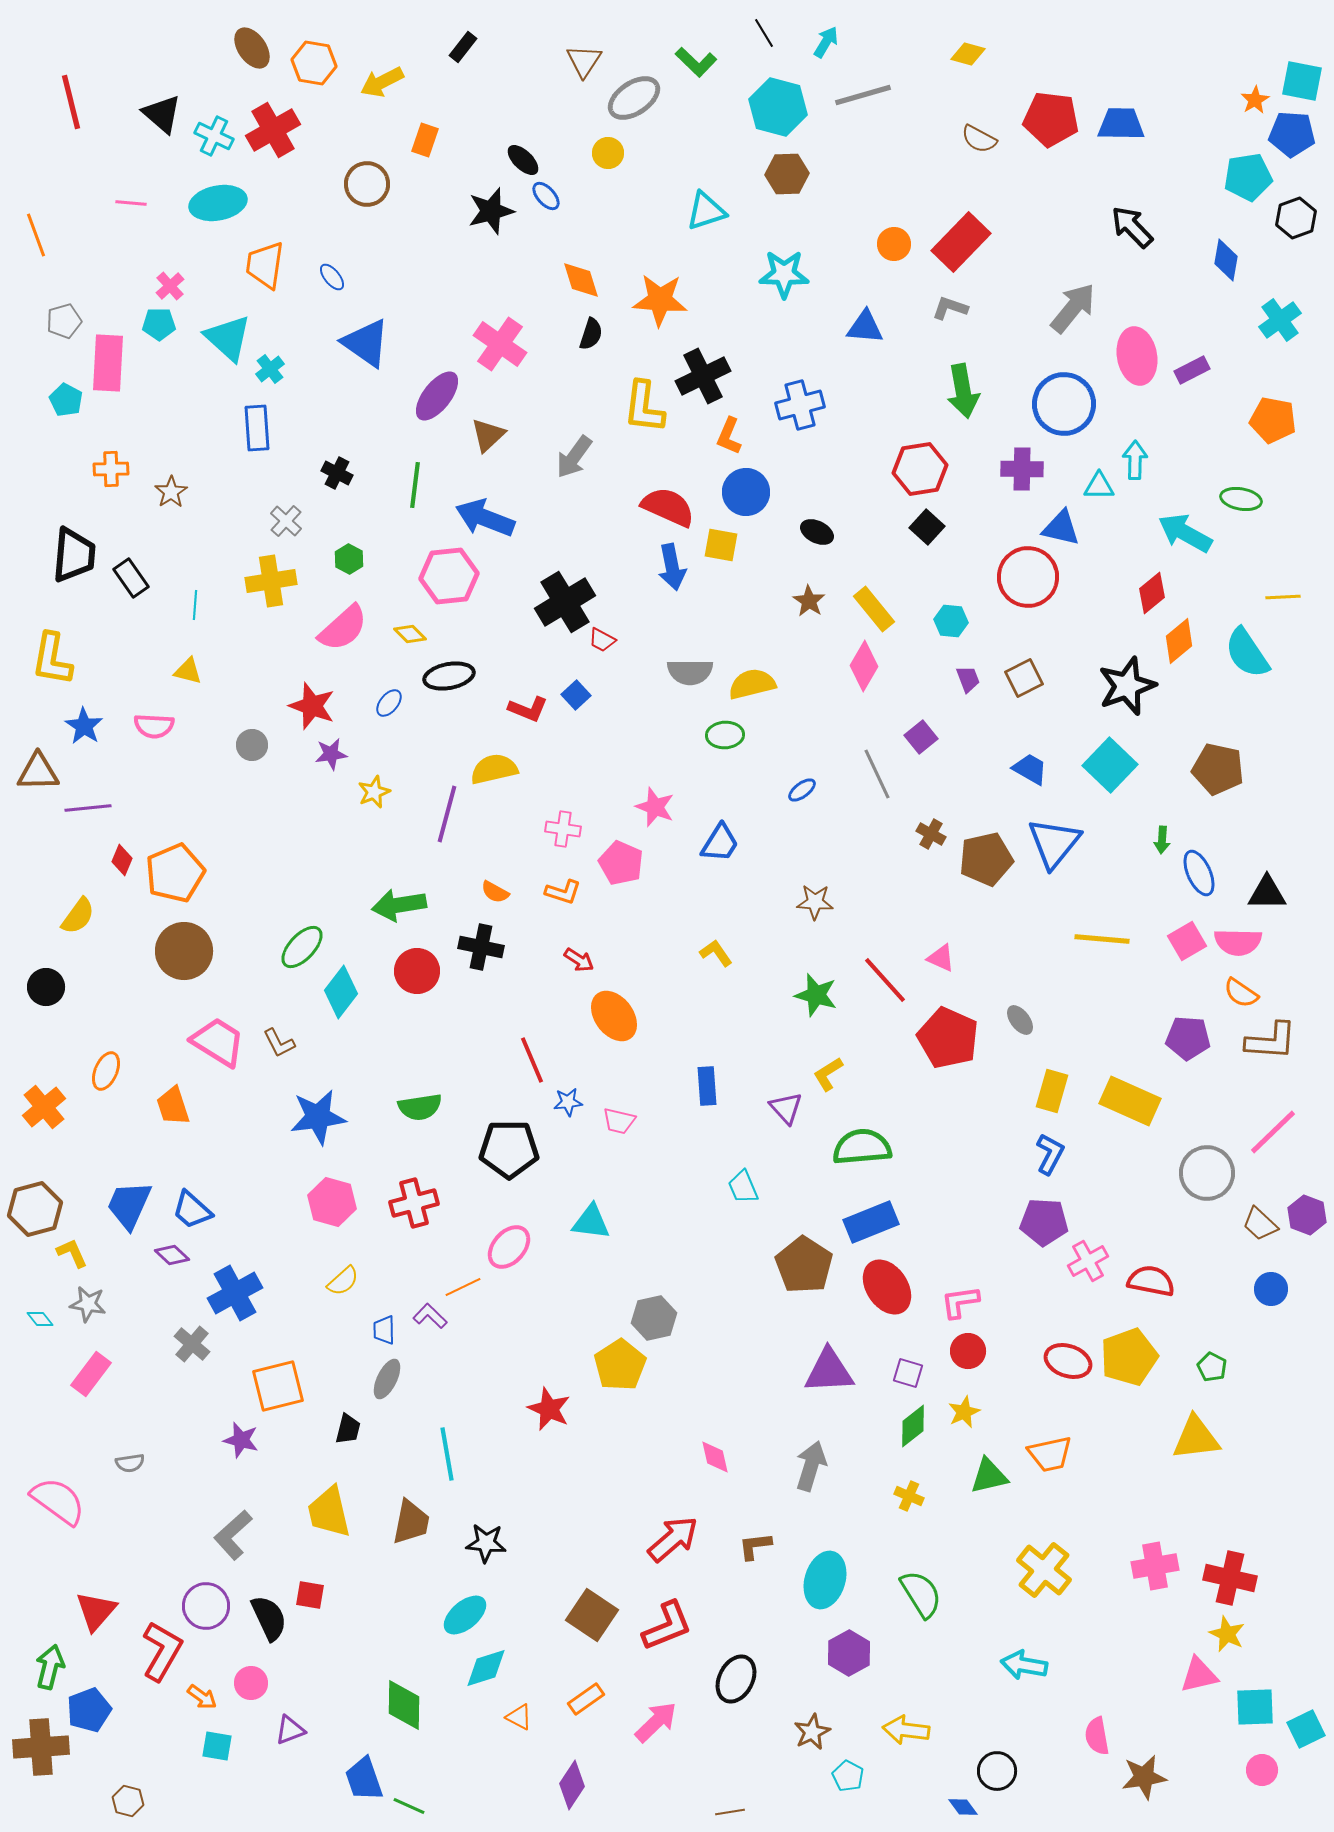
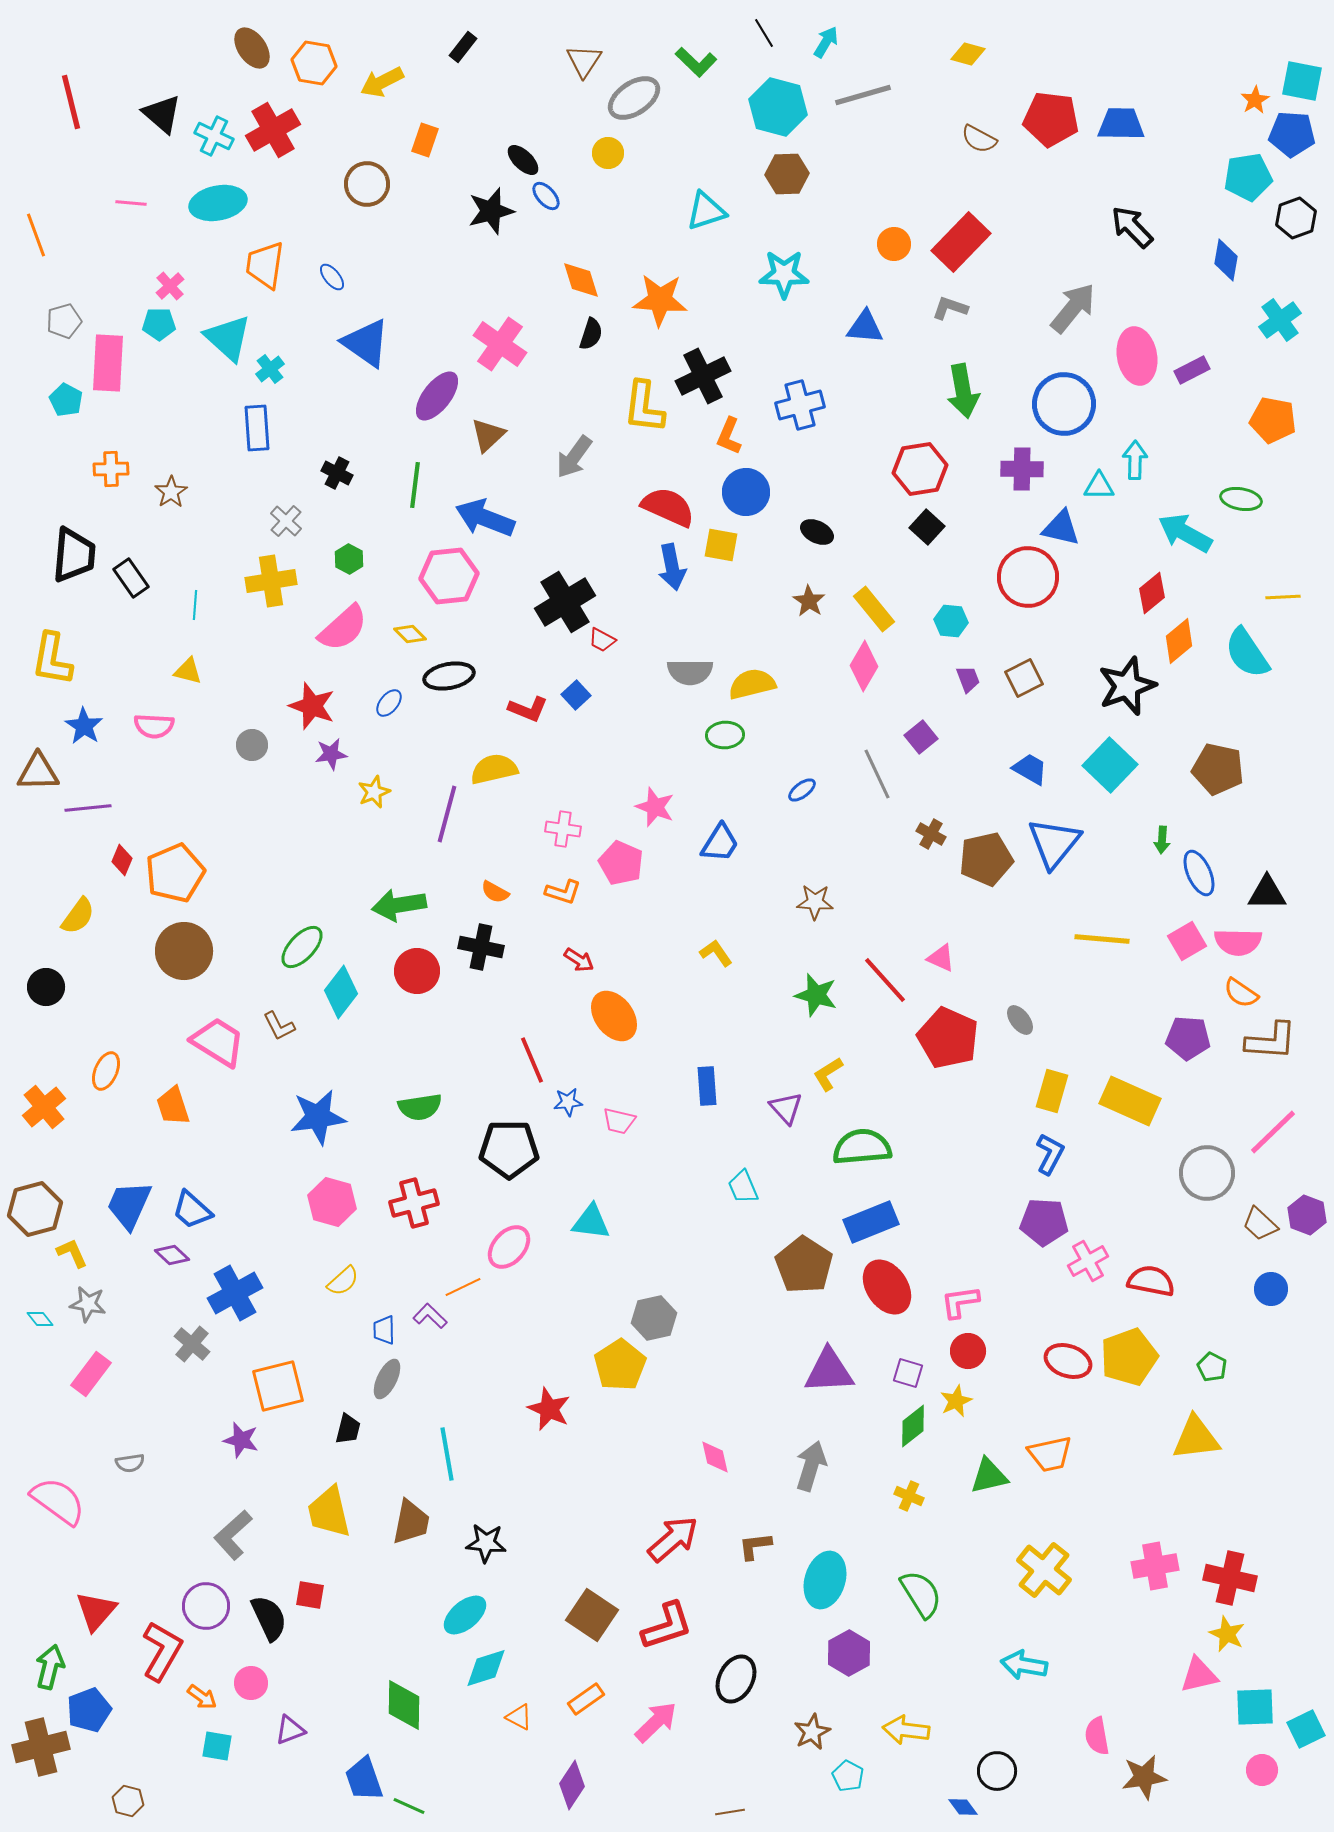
brown L-shape at (279, 1043): moved 17 px up
yellow star at (964, 1412): moved 8 px left, 11 px up
red L-shape at (667, 1626): rotated 4 degrees clockwise
brown cross at (41, 1747): rotated 10 degrees counterclockwise
